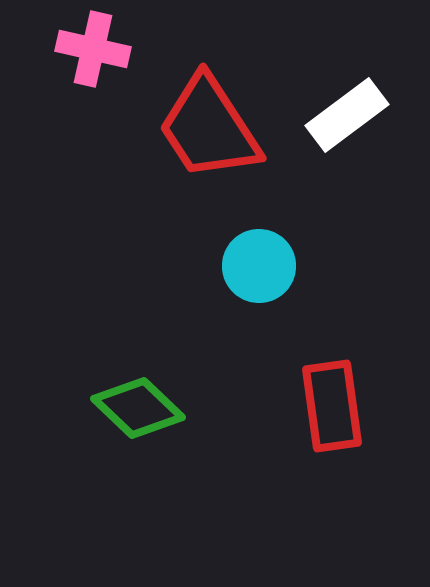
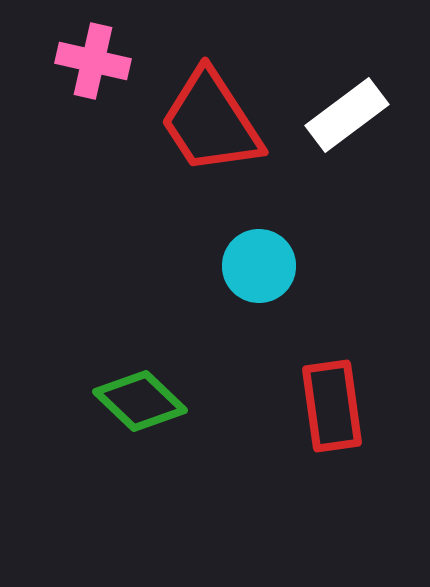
pink cross: moved 12 px down
red trapezoid: moved 2 px right, 6 px up
green diamond: moved 2 px right, 7 px up
